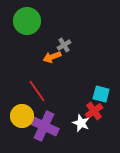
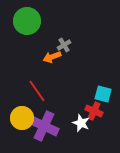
cyan square: moved 2 px right
red cross: rotated 30 degrees counterclockwise
yellow circle: moved 2 px down
